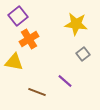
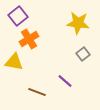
yellow star: moved 2 px right, 1 px up
